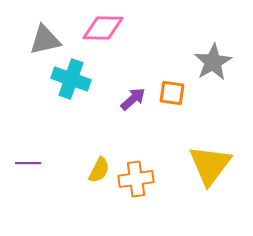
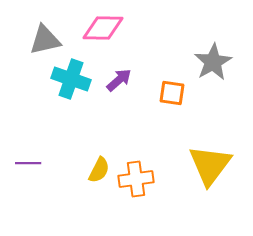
purple arrow: moved 14 px left, 19 px up
